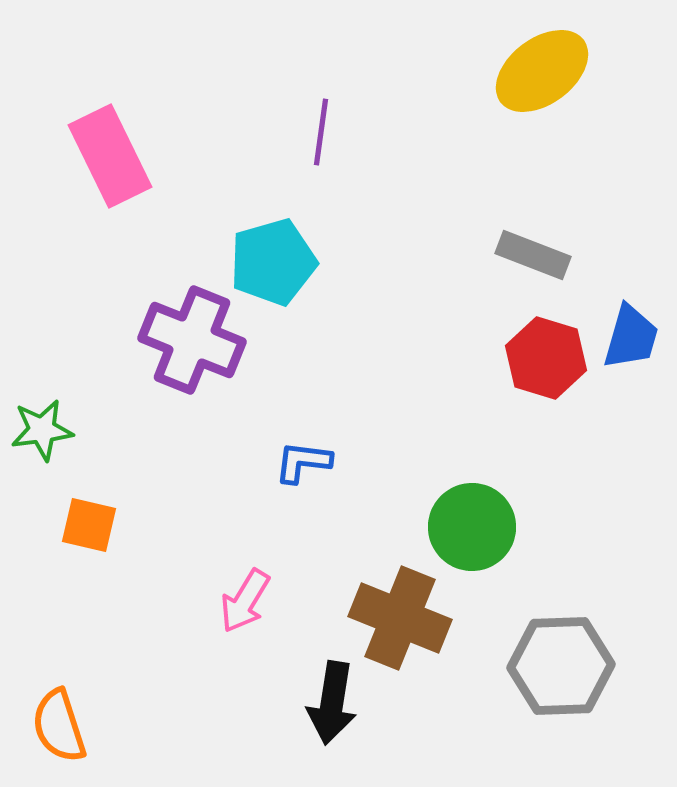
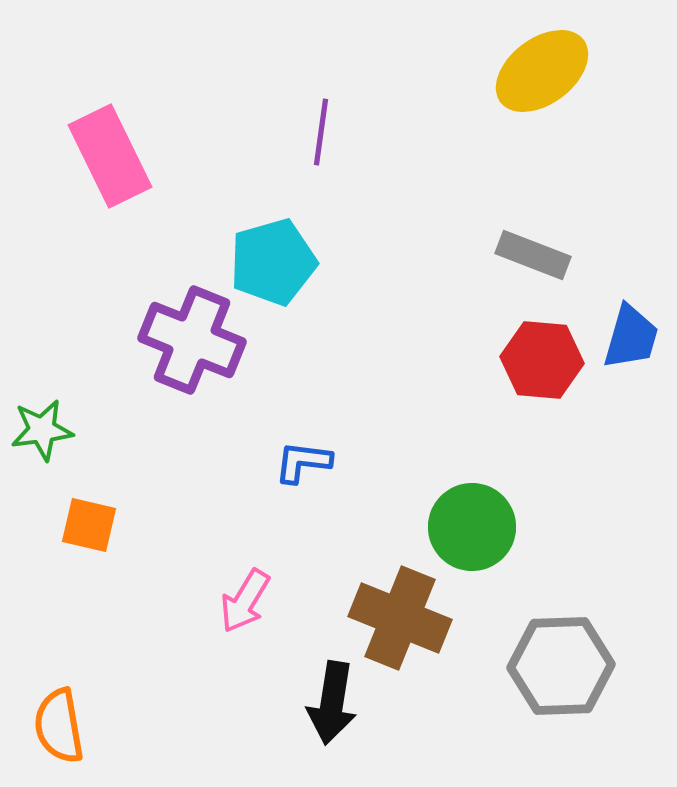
red hexagon: moved 4 px left, 2 px down; rotated 12 degrees counterclockwise
orange semicircle: rotated 8 degrees clockwise
